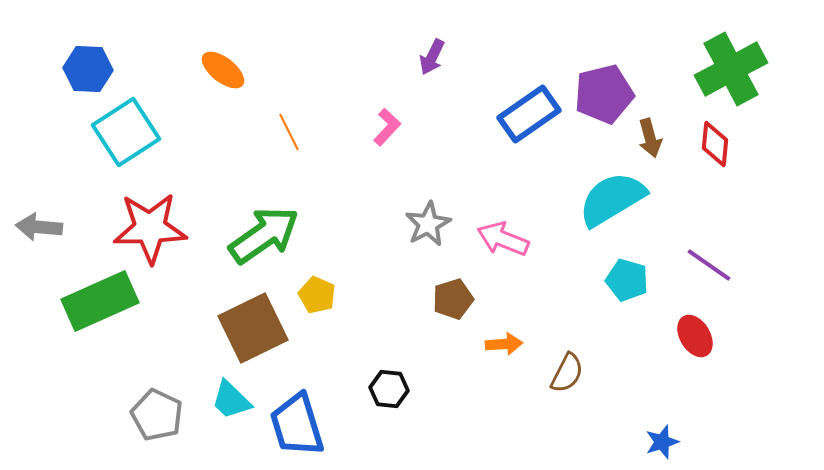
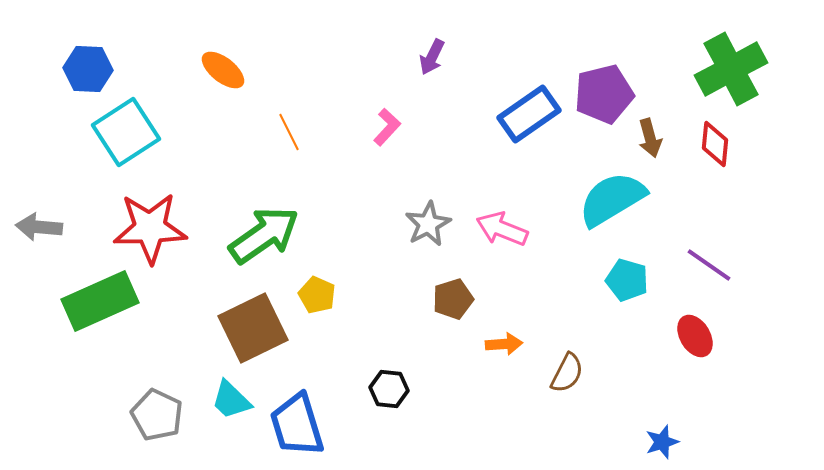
pink arrow: moved 1 px left, 10 px up
